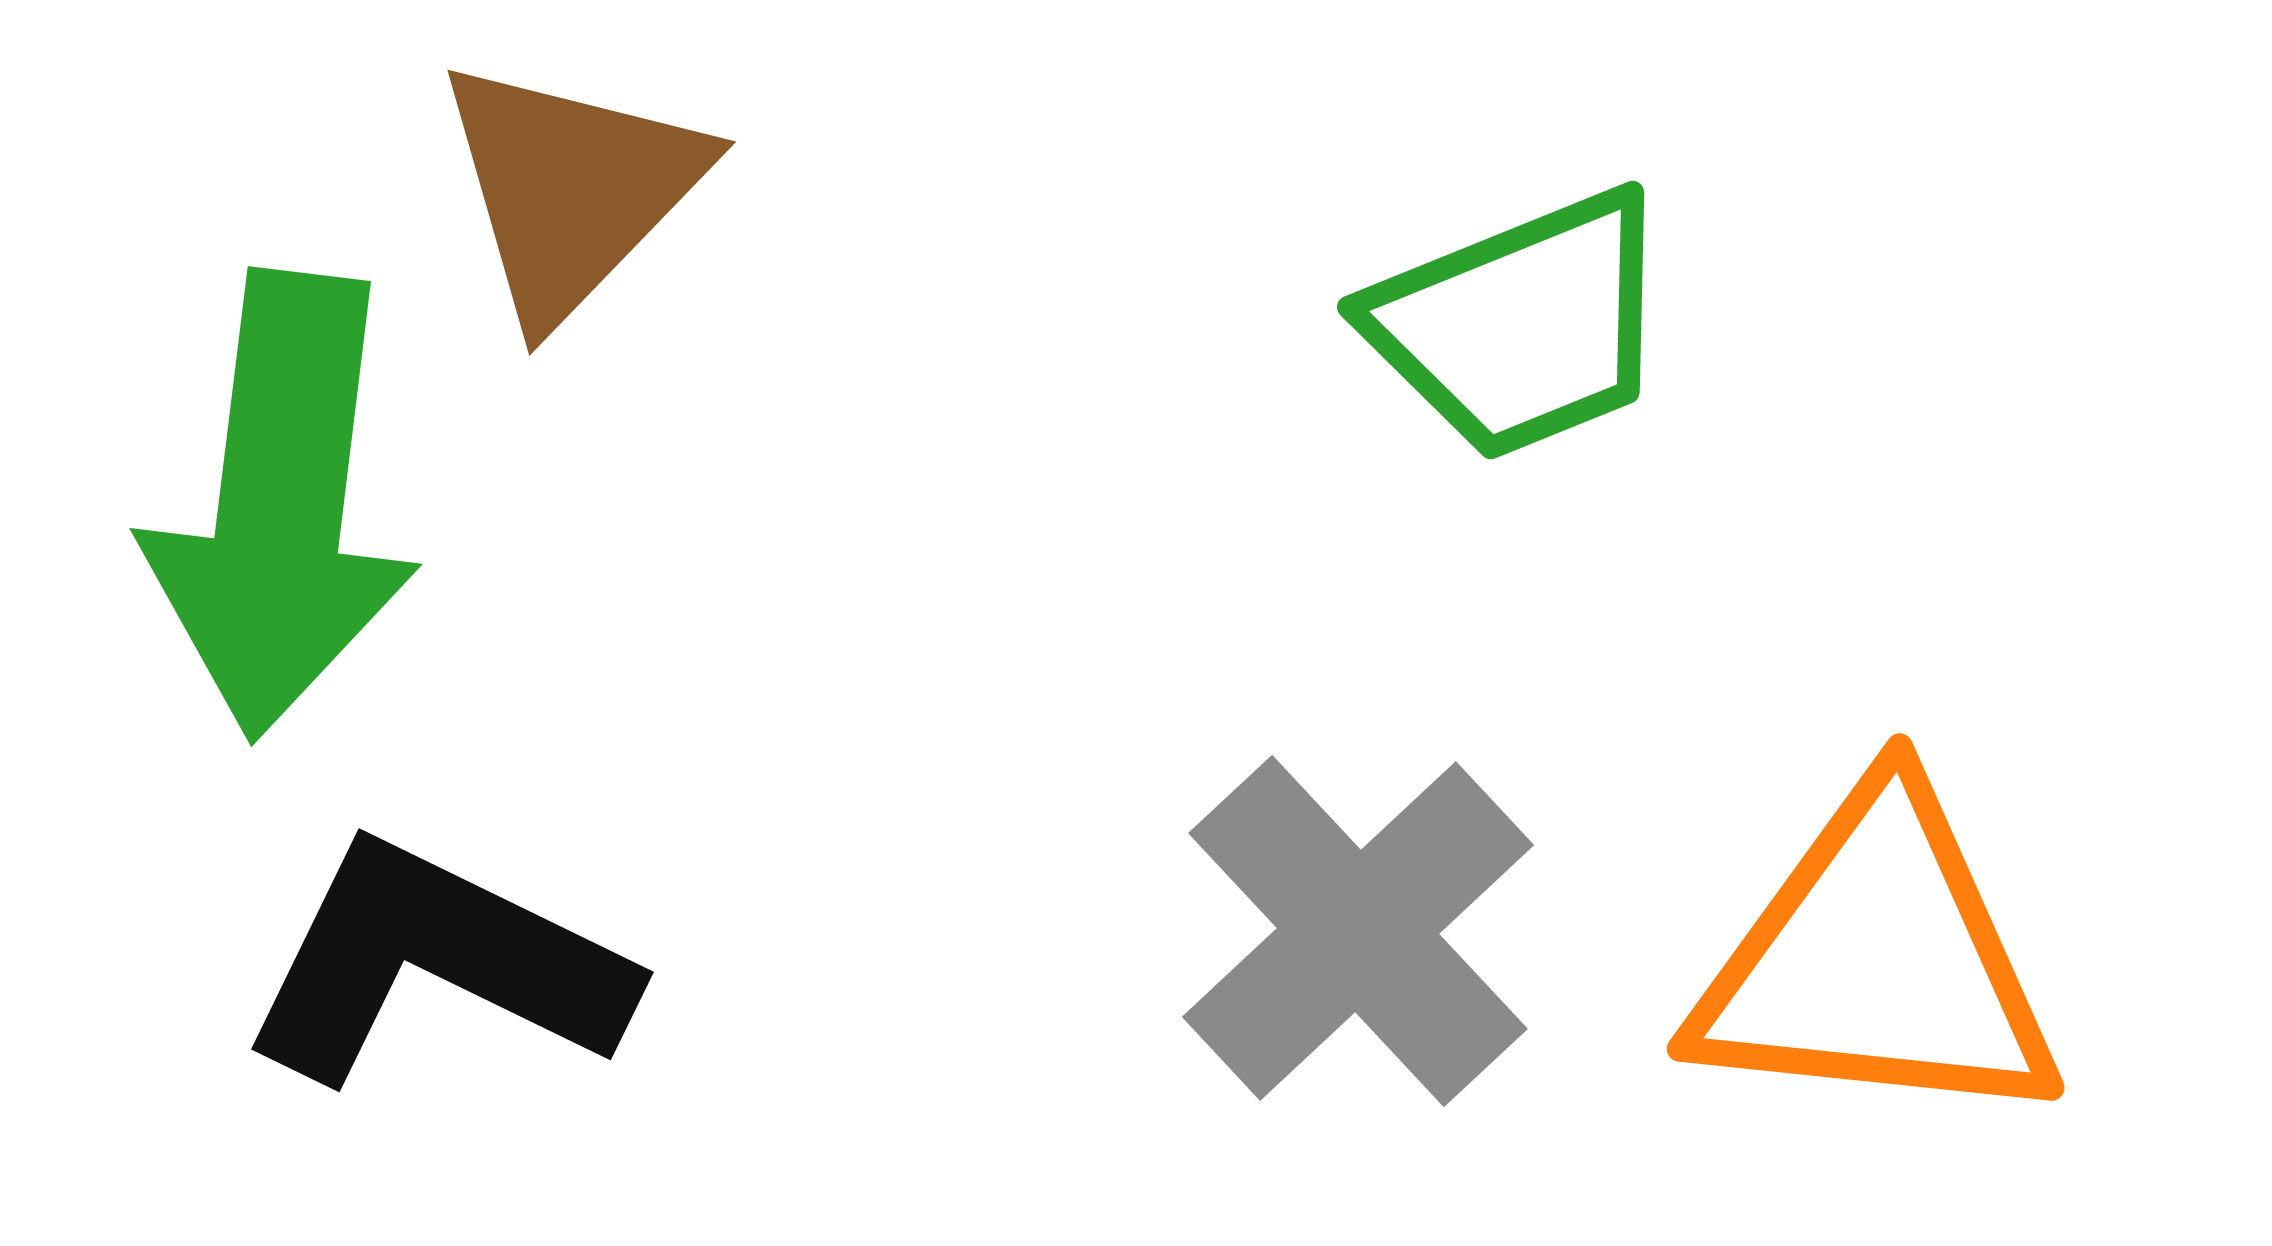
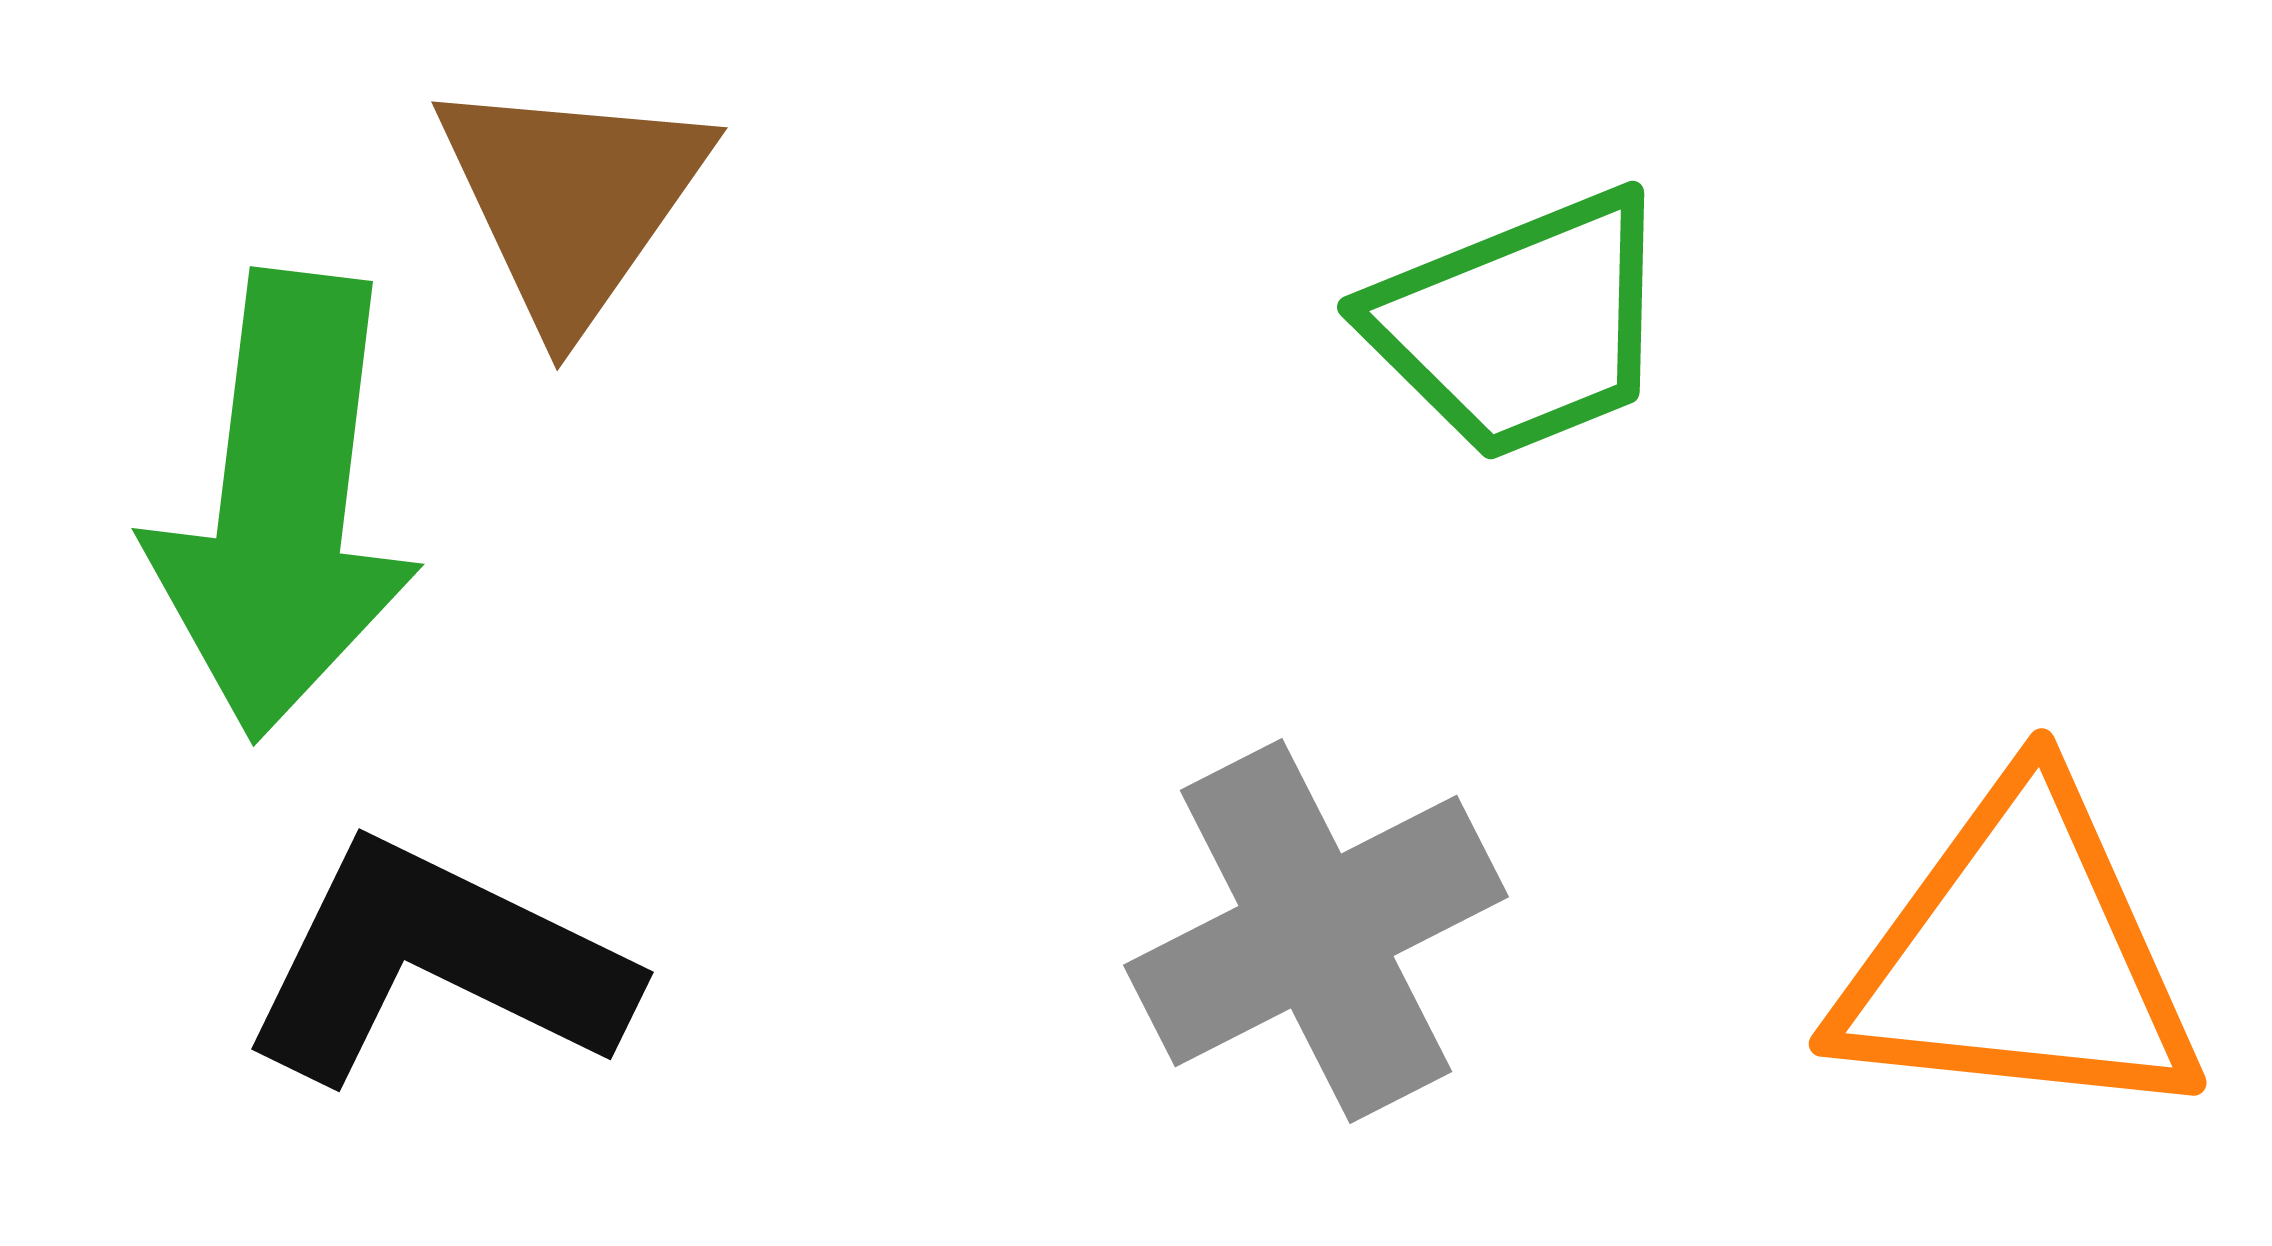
brown triangle: moved 1 px right, 11 px down; rotated 9 degrees counterclockwise
green arrow: moved 2 px right
gray cross: moved 42 px left; rotated 16 degrees clockwise
orange triangle: moved 142 px right, 5 px up
